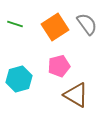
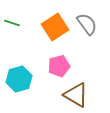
green line: moved 3 px left, 1 px up
